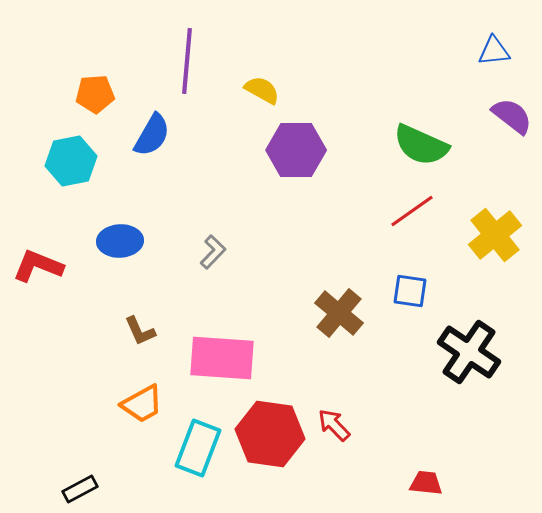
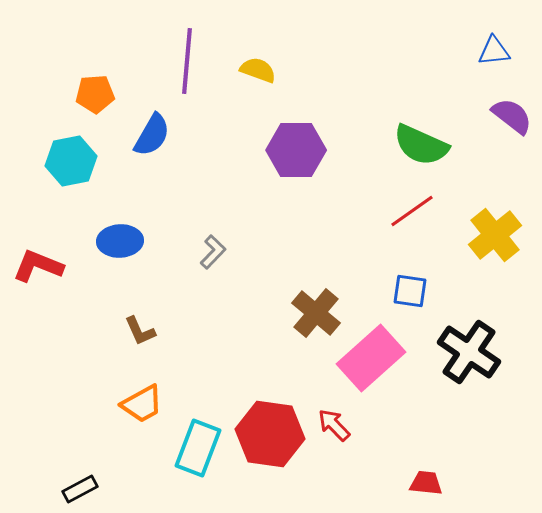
yellow semicircle: moved 4 px left, 20 px up; rotated 9 degrees counterclockwise
brown cross: moved 23 px left
pink rectangle: moved 149 px right; rotated 46 degrees counterclockwise
